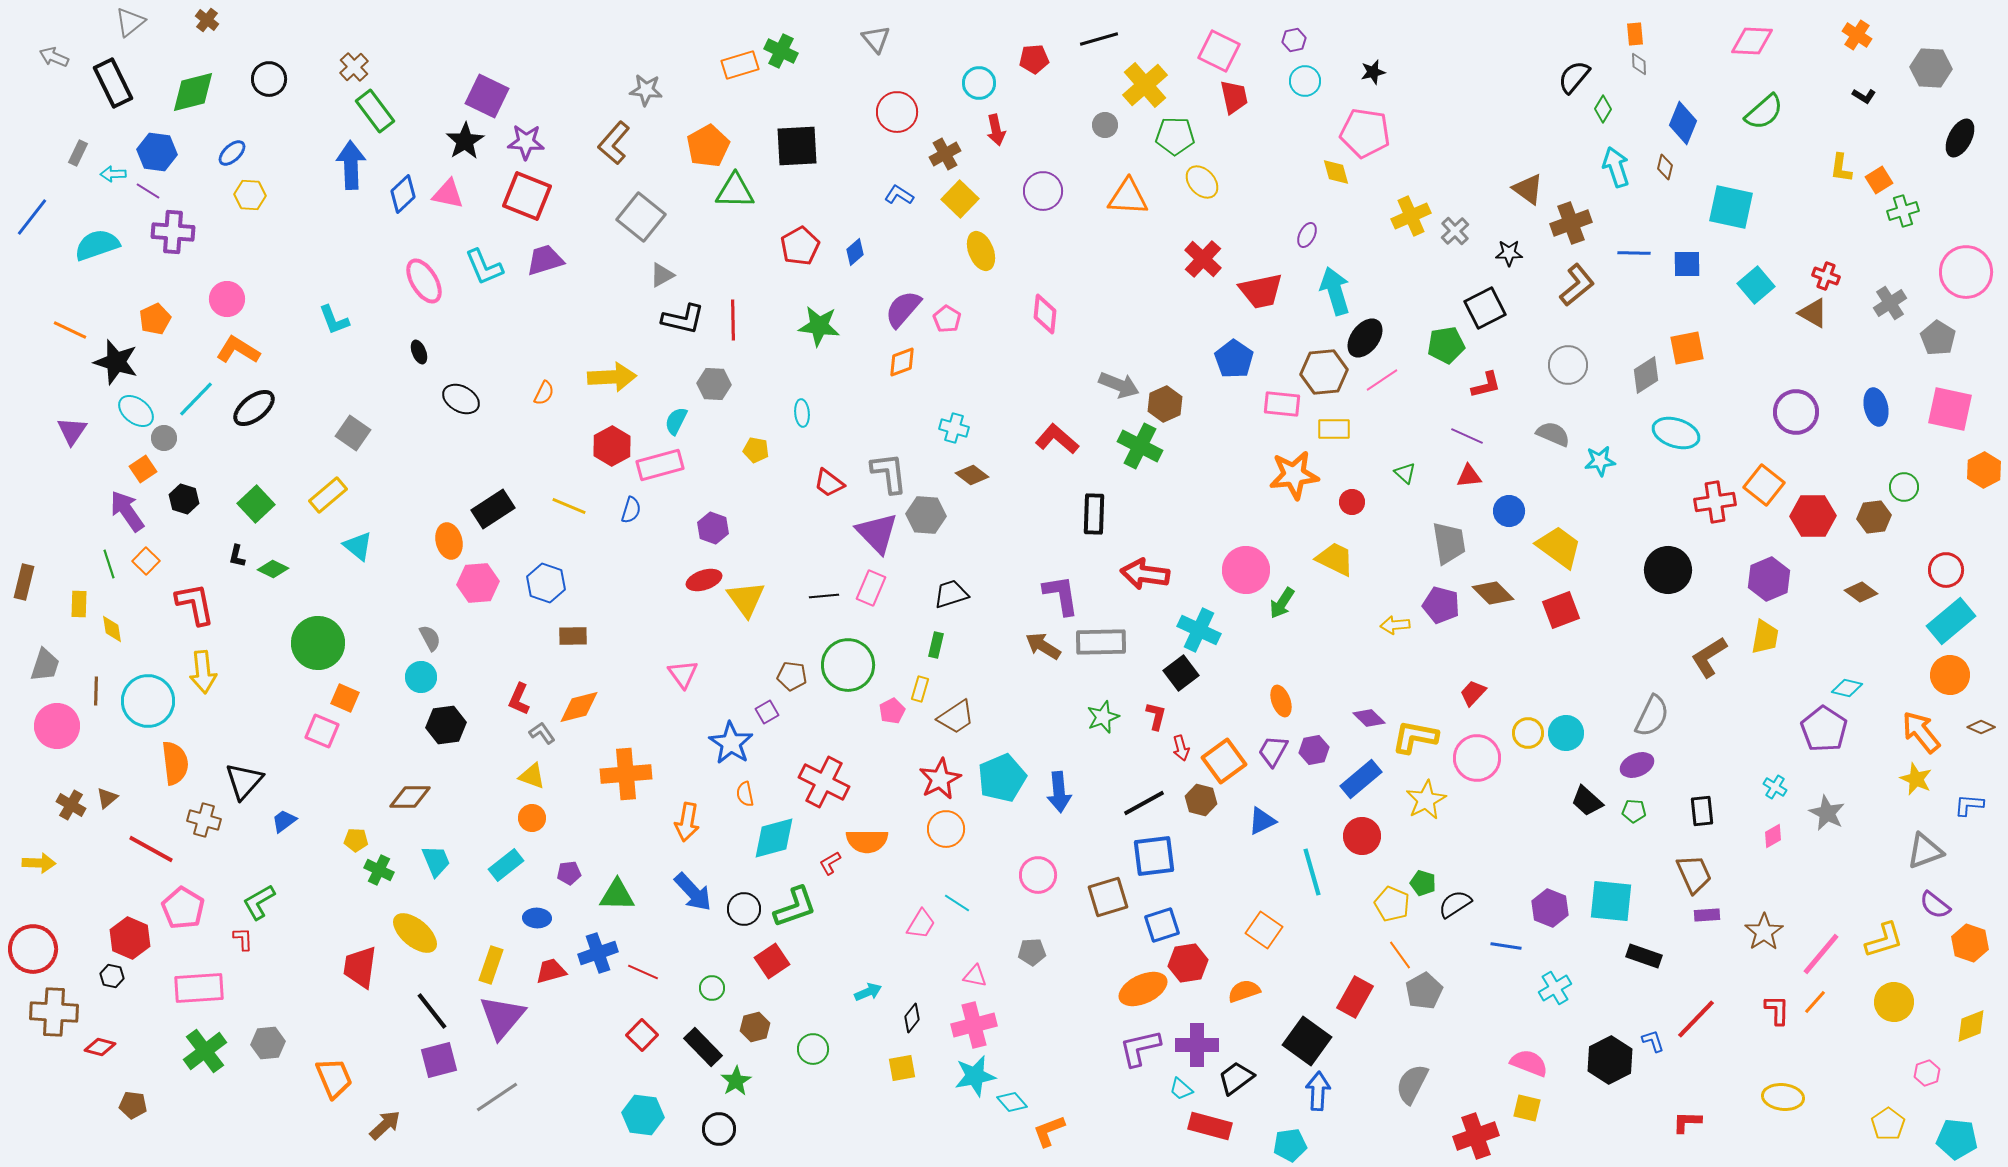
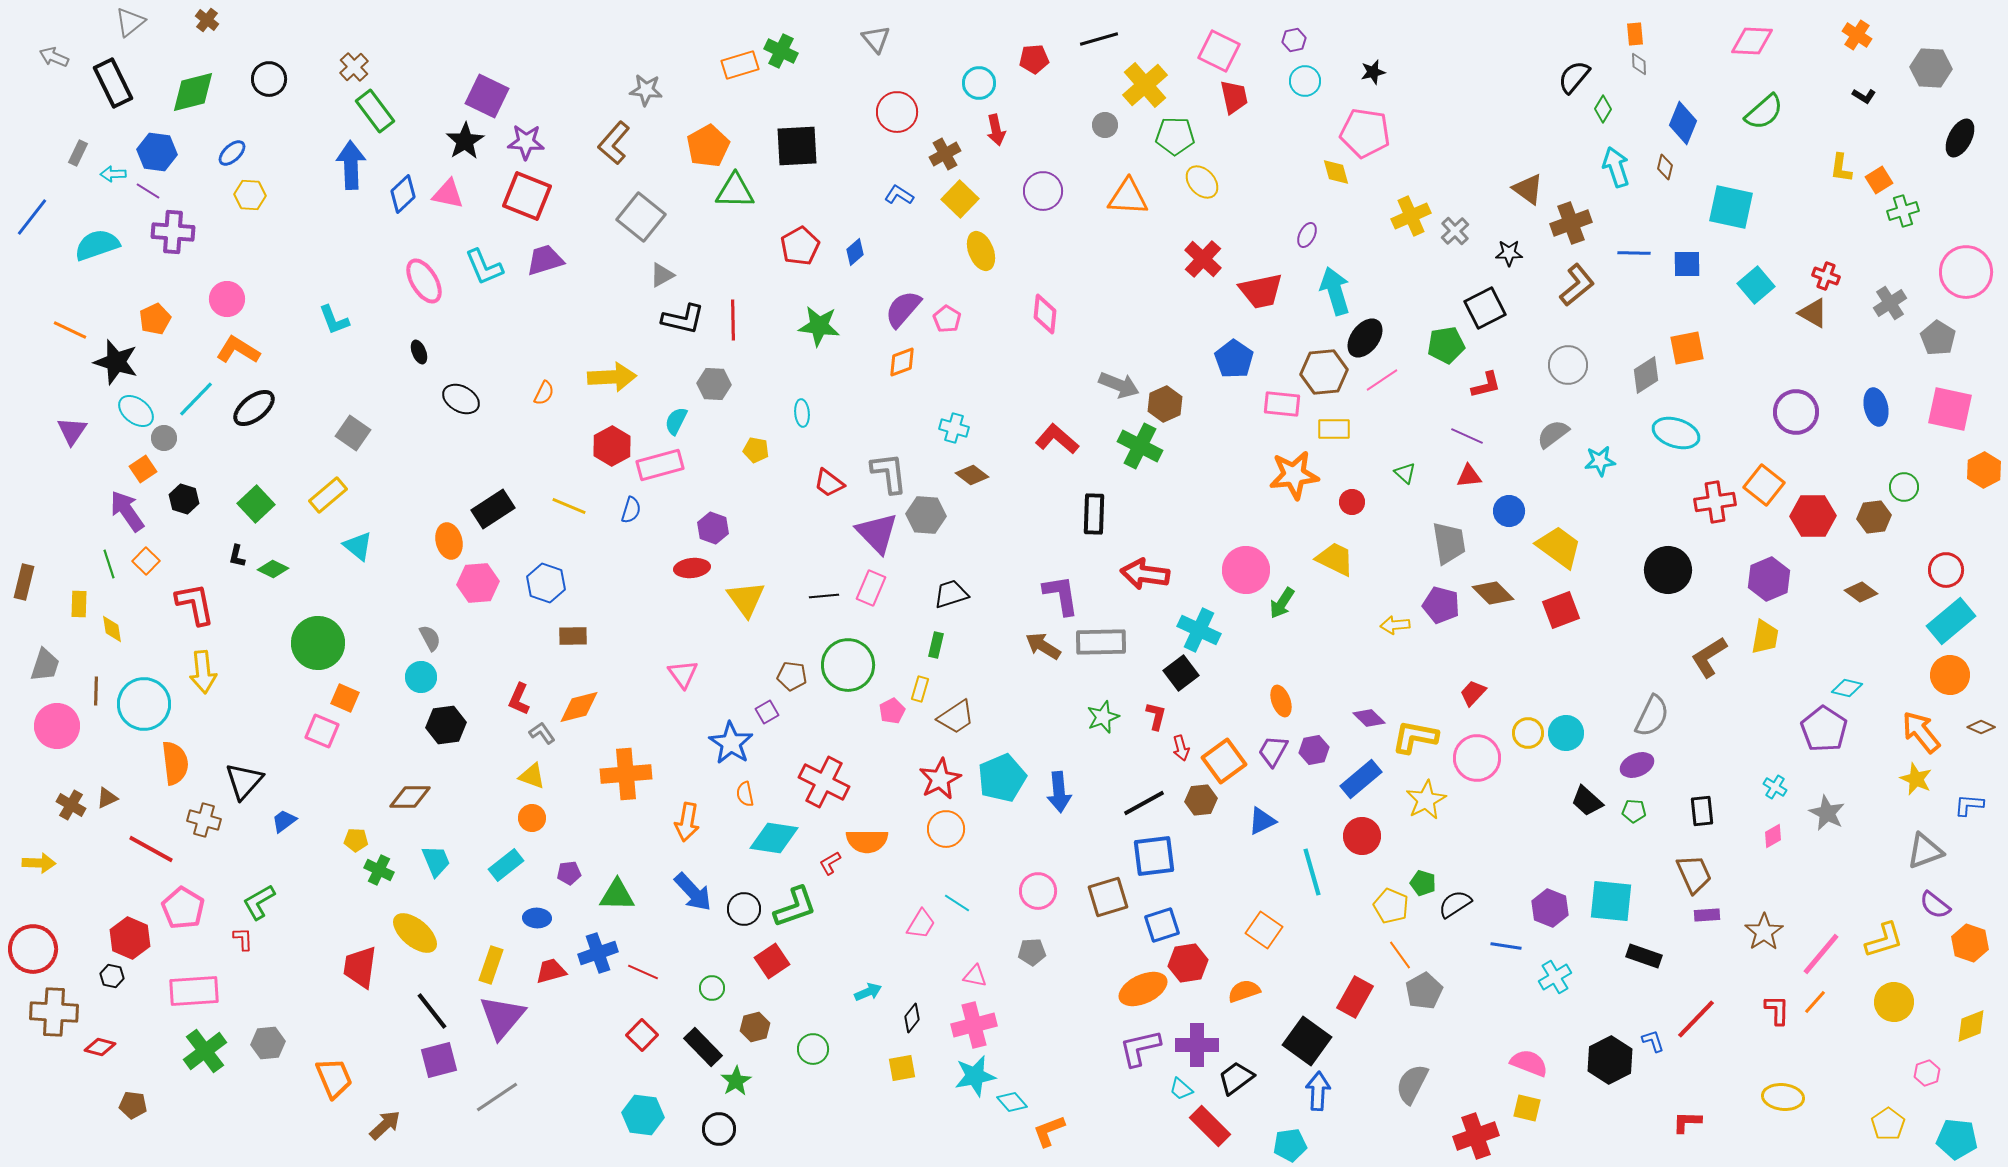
gray semicircle at (1553, 434): rotated 60 degrees counterclockwise
red ellipse at (704, 580): moved 12 px left, 12 px up; rotated 12 degrees clockwise
cyan circle at (148, 701): moved 4 px left, 3 px down
brown triangle at (107, 798): rotated 15 degrees clockwise
brown hexagon at (1201, 800): rotated 20 degrees counterclockwise
cyan diamond at (774, 838): rotated 24 degrees clockwise
pink circle at (1038, 875): moved 16 px down
yellow pentagon at (1392, 904): moved 1 px left, 2 px down
pink rectangle at (199, 988): moved 5 px left, 3 px down
cyan cross at (1555, 988): moved 11 px up
red rectangle at (1210, 1126): rotated 30 degrees clockwise
